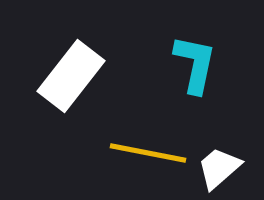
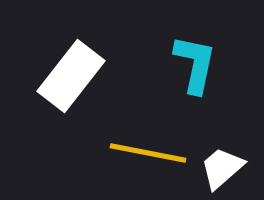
white trapezoid: moved 3 px right
